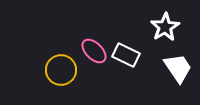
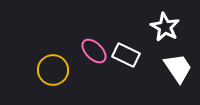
white star: rotated 12 degrees counterclockwise
yellow circle: moved 8 px left
